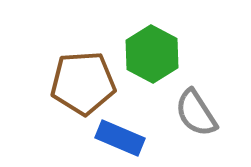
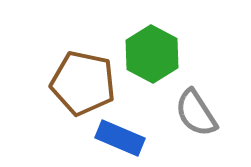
brown pentagon: rotated 16 degrees clockwise
